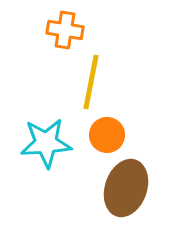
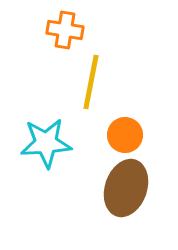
orange circle: moved 18 px right
